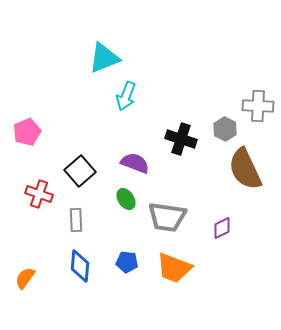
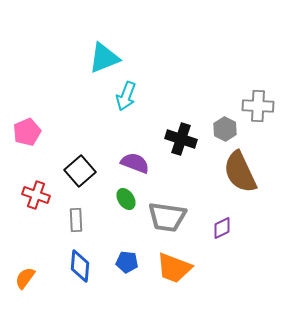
brown semicircle: moved 5 px left, 3 px down
red cross: moved 3 px left, 1 px down
